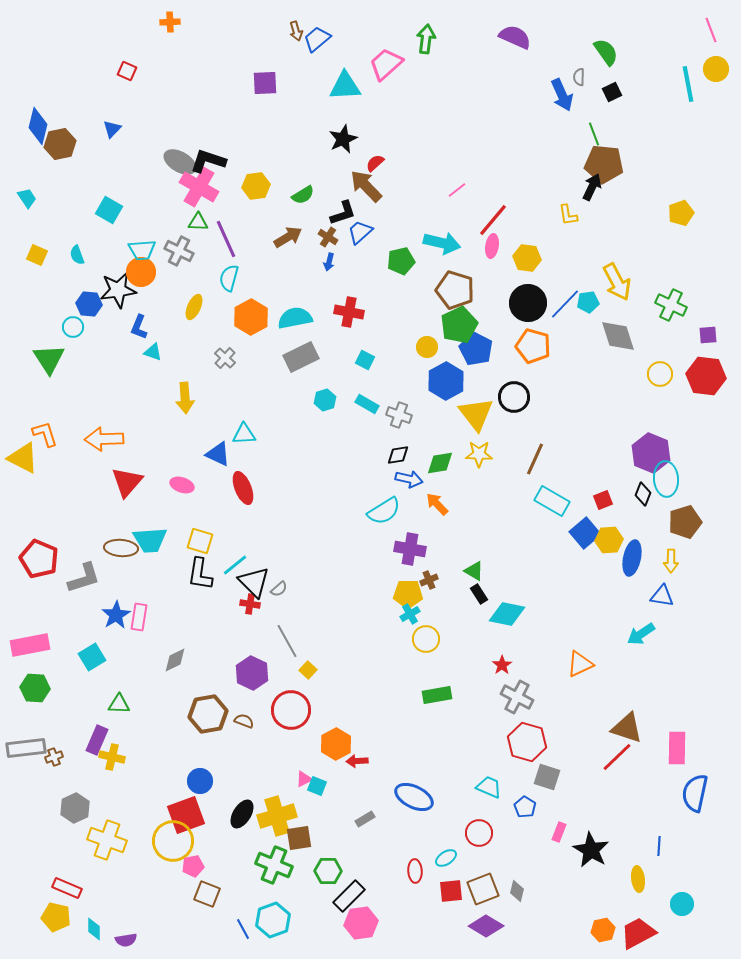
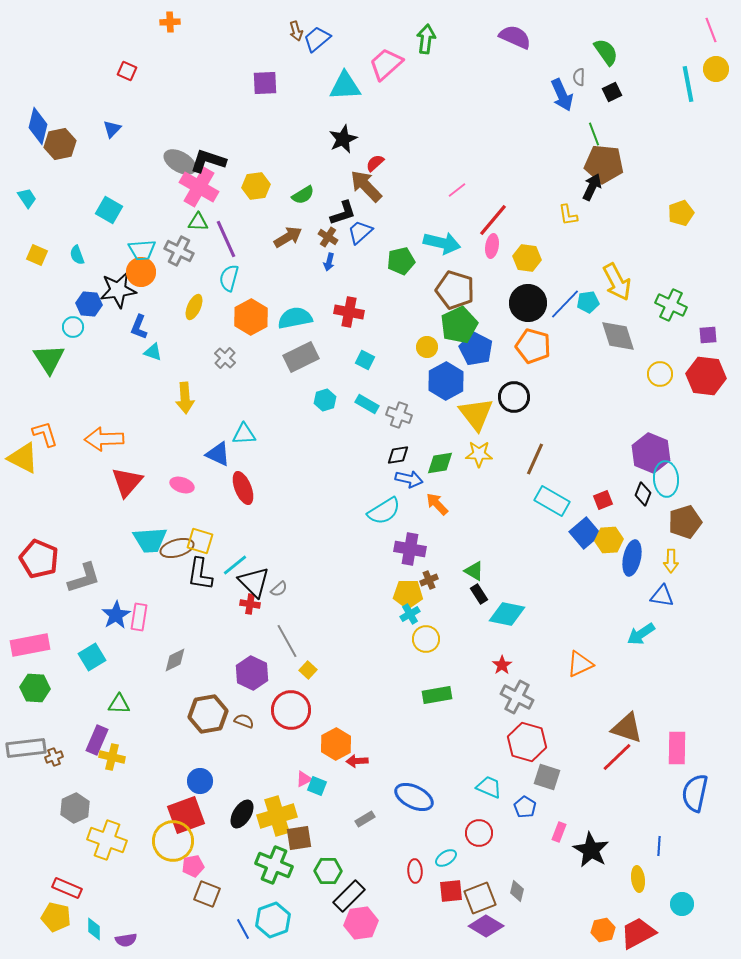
brown ellipse at (121, 548): moved 56 px right; rotated 20 degrees counterclockwise
brown square at (483, 889): moved 3 px left, 9 px down
